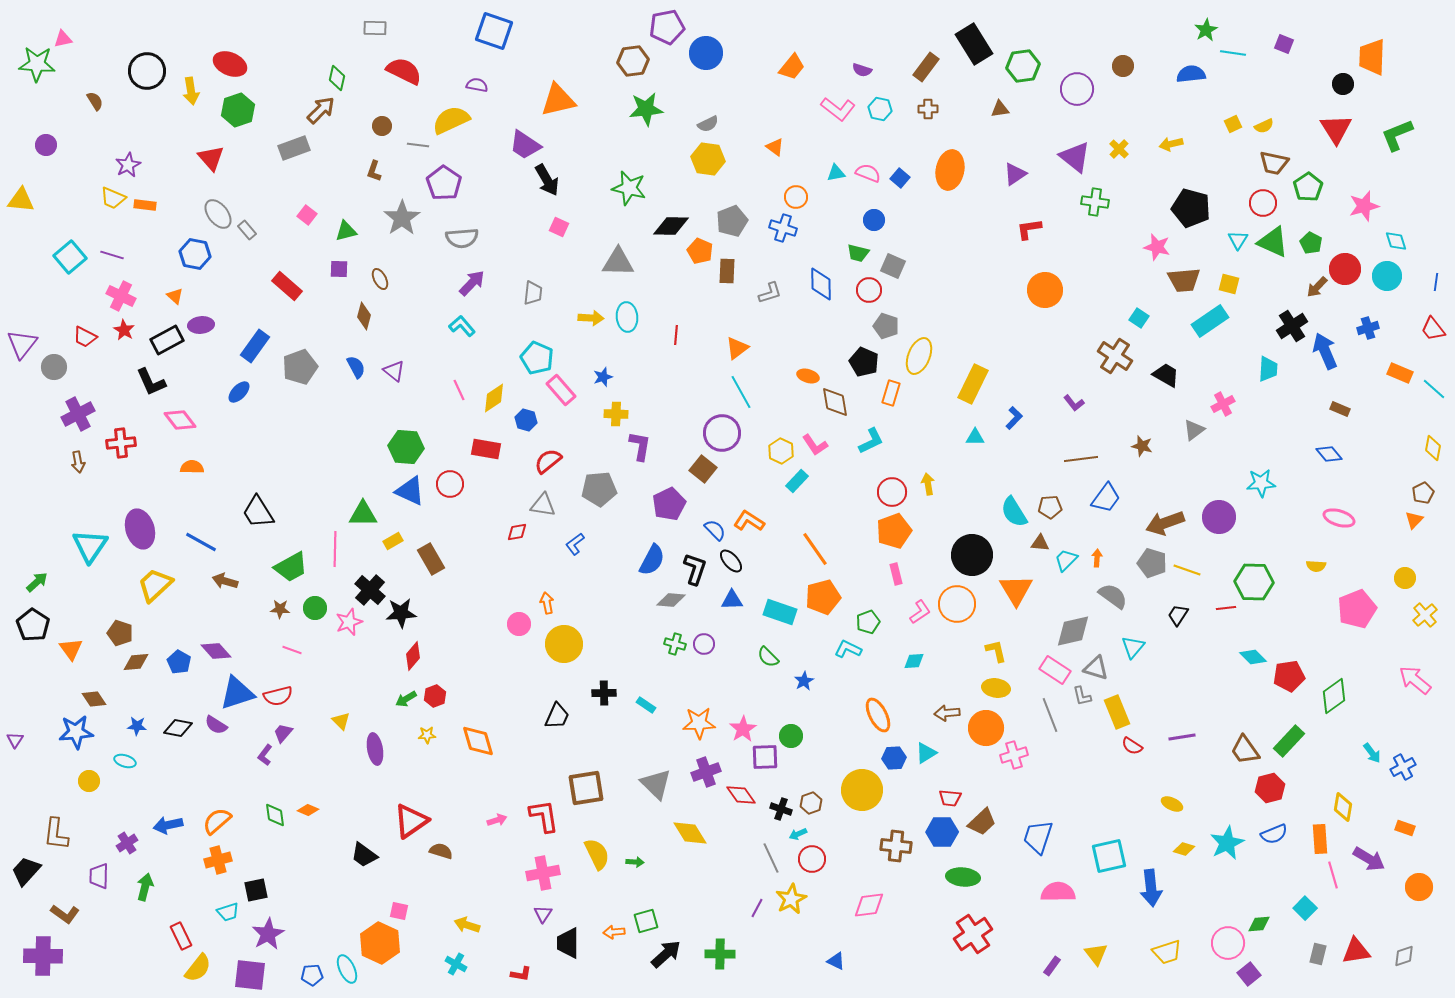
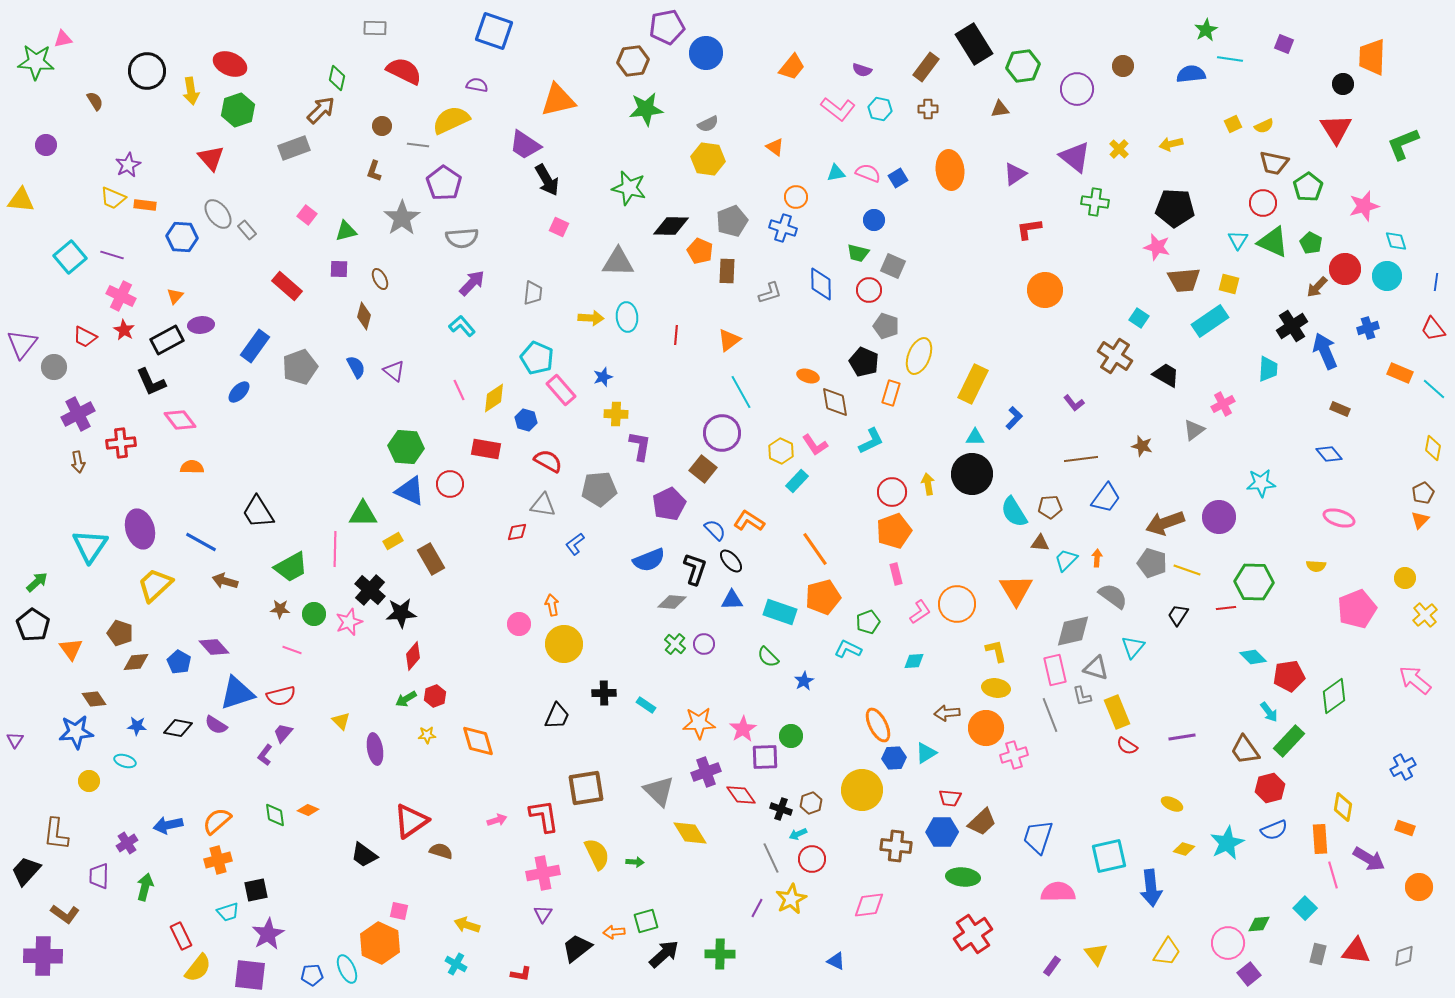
cyan line at (1233, 53): moved 3 px left, 6 px down
green star at (37, 64): moved 1 px left, 2 px up
green L-shape at (1397, 135): moved 6 px right, 9 px down
orange ellipse at (950, 170): rotated 18 degrees counterclockwise
blue square at (900, 178): moved 2 px left; rotated 18 degrees clockwise
black pentagon at (1191, 208): moved 16 px left; rotated 12 degrees counterclockwise
blue hexagon at (195, 254): moved 13 px left, 17 px up; rotated 8 degrees counterclockwise
orange triangle at (175, 296): rotated 30 degrees clockwise
orange triangle at (737, 348): moved 8 px left, 8 px up
red semicircle at (548, 461): rotated 68 degrees clockwise
orange triangle at (1414, 520): moved 6 px right
black circle at (972, 555): moved 81 px up
blue semicircle at (652, 560): moved 3 px left; rotated 40 degrees clockwise
gray diamond at (671, 600): moved 1 px right, 2 px down
orange arrow at (547, 603): moved 5 px right, 2 px down
green circle at (315, 608): moved 1 px left, 6 px down
green cross at (675, 644): rotated 25 degrees clockwise
purple diamond at (216, 651): moved 2 px left, 4 px up
pink rectangle at (1055, 670): rotated 44 degrees clockwise
red semicircle at (278, 696): moved 3 px right
orange ellipse at (878, 715): moved 10 px down
red semicircle at (1132, 746): moved 5 px left
cyan arrow at (1372, 753): moved 103 px left, 41 px up
gray triangle at (656, 784): moved 3 px right, 7 px down
blue semicircle at (1274, 834): moved 4 px up
black trapezoid at (568, 943): moved 9 px right, 5 px down; rotated 52 degrees clockwise
red triangle at (1356, 951): rotated 16 degrees clockwise
yellow trapezoid at (1167, 952): rotated 40 degrees counterclockwise
black arrow at (666, 954): moved 2 px left
